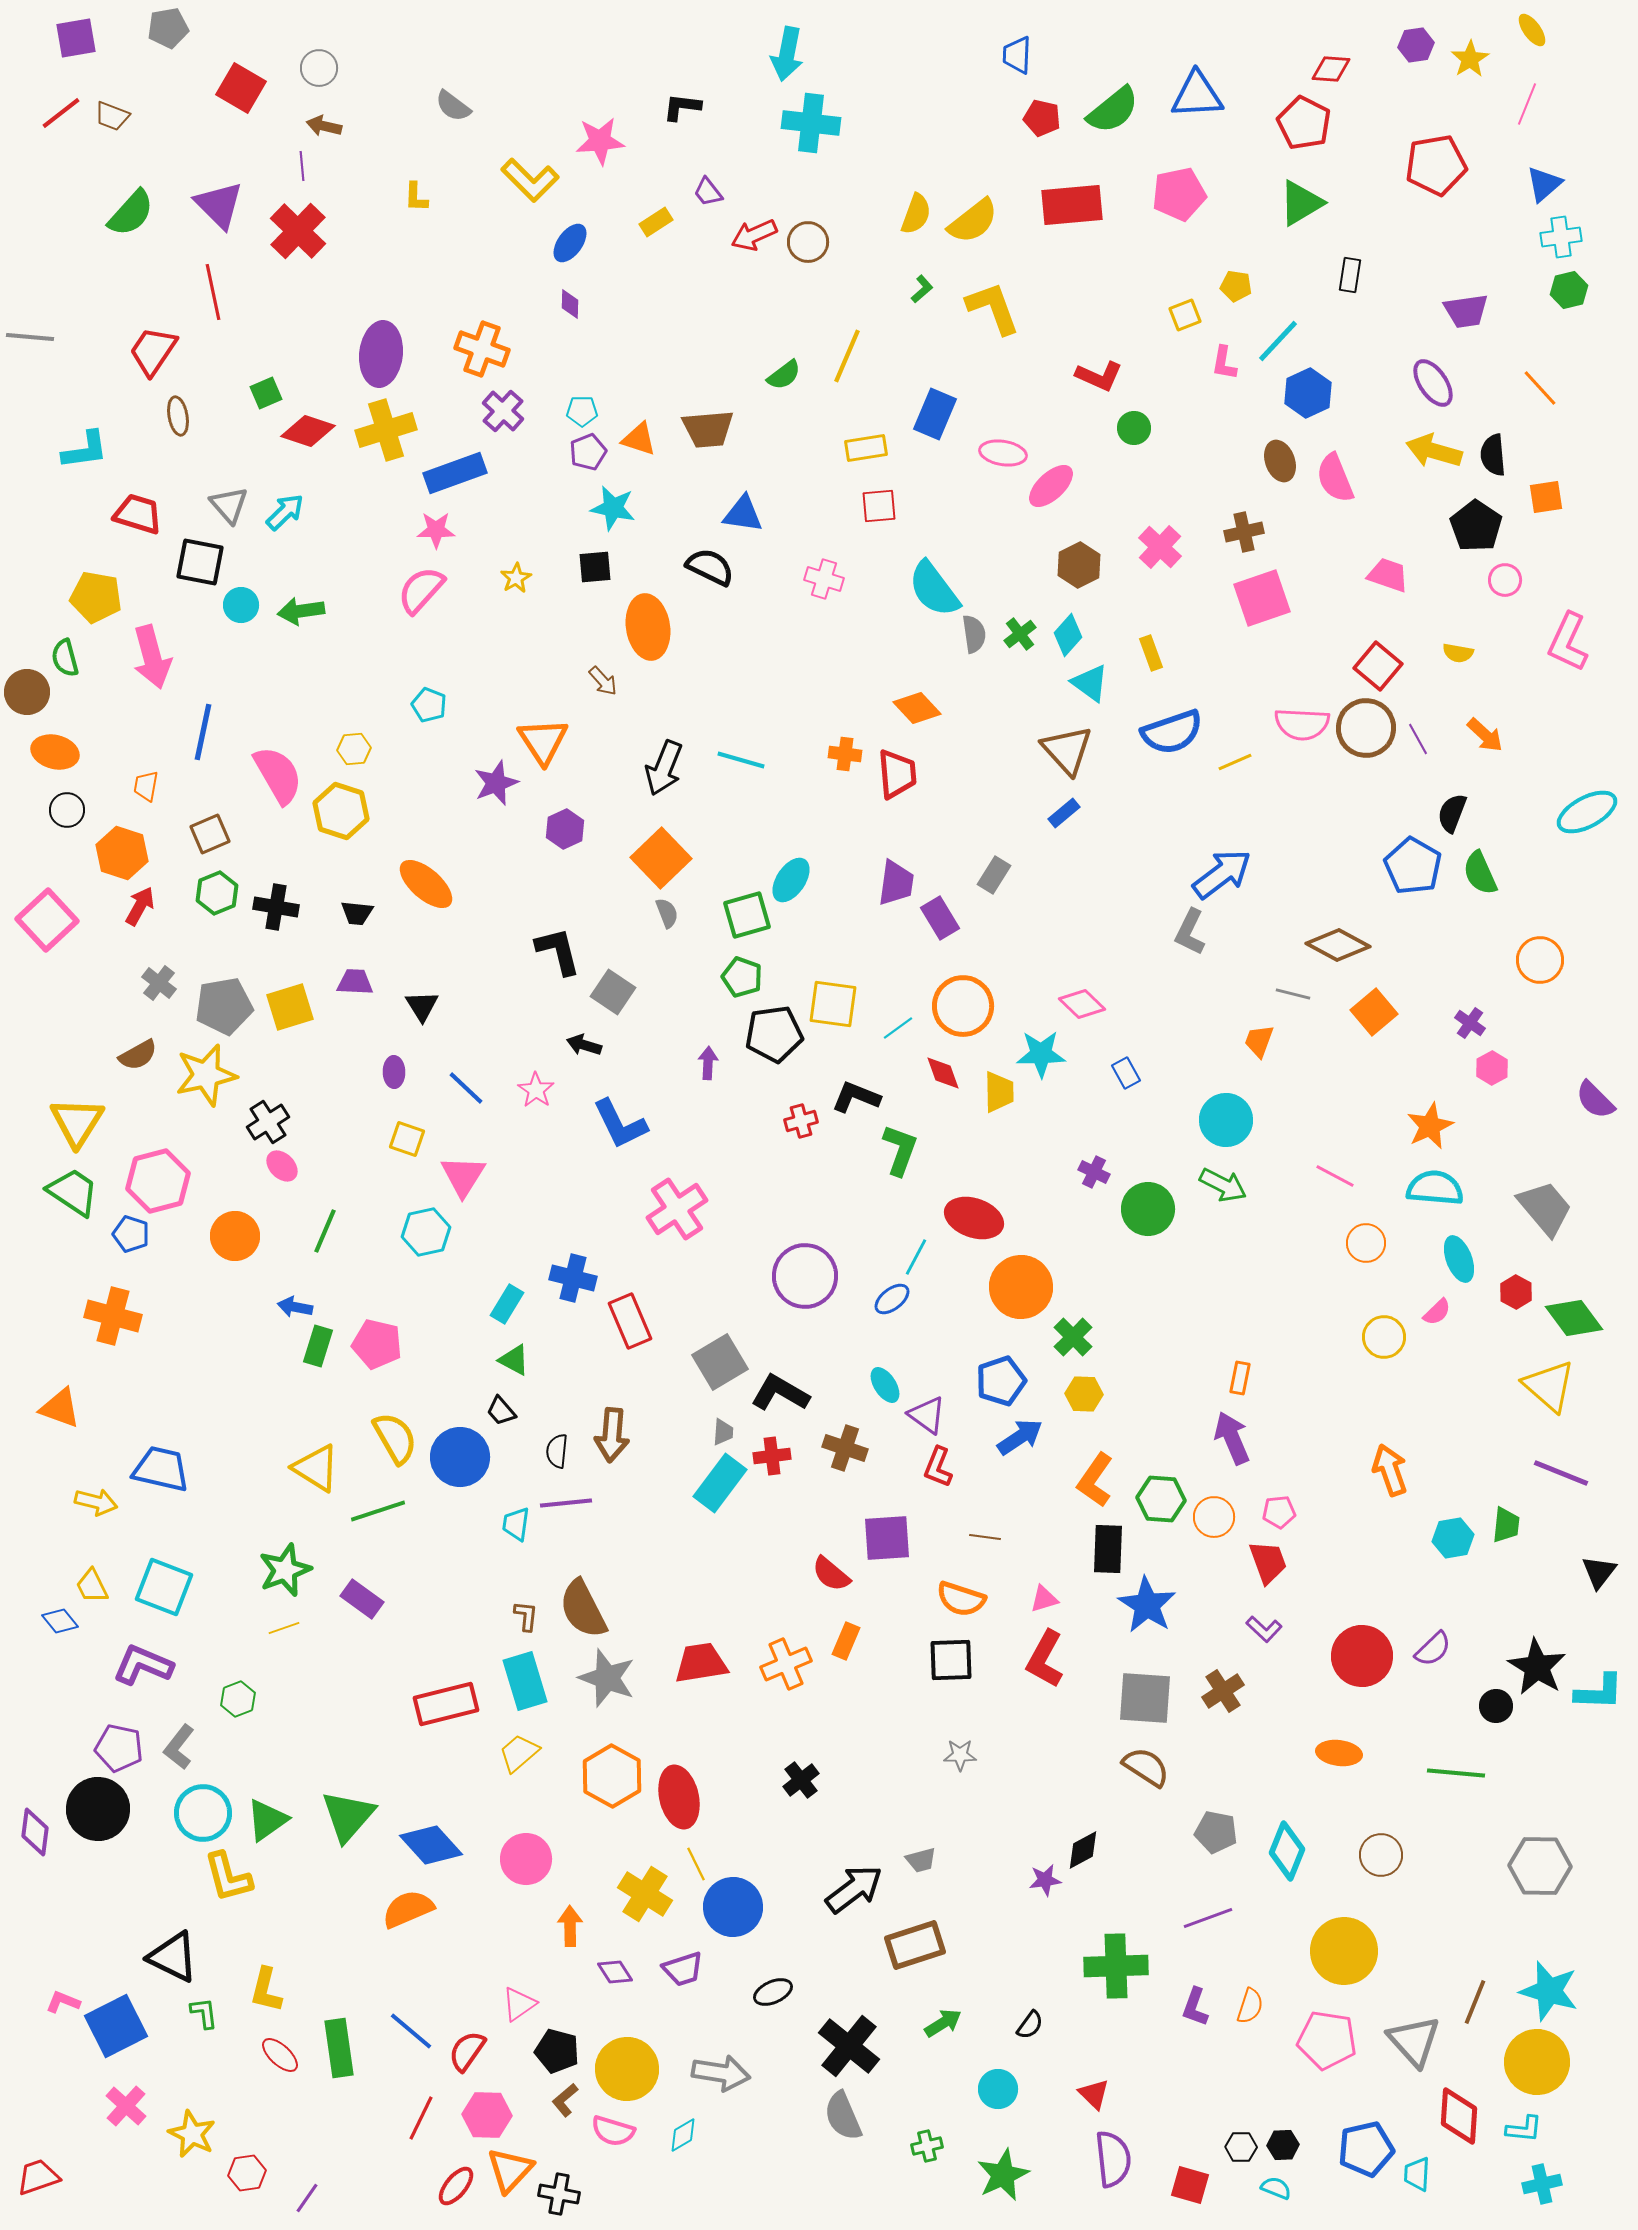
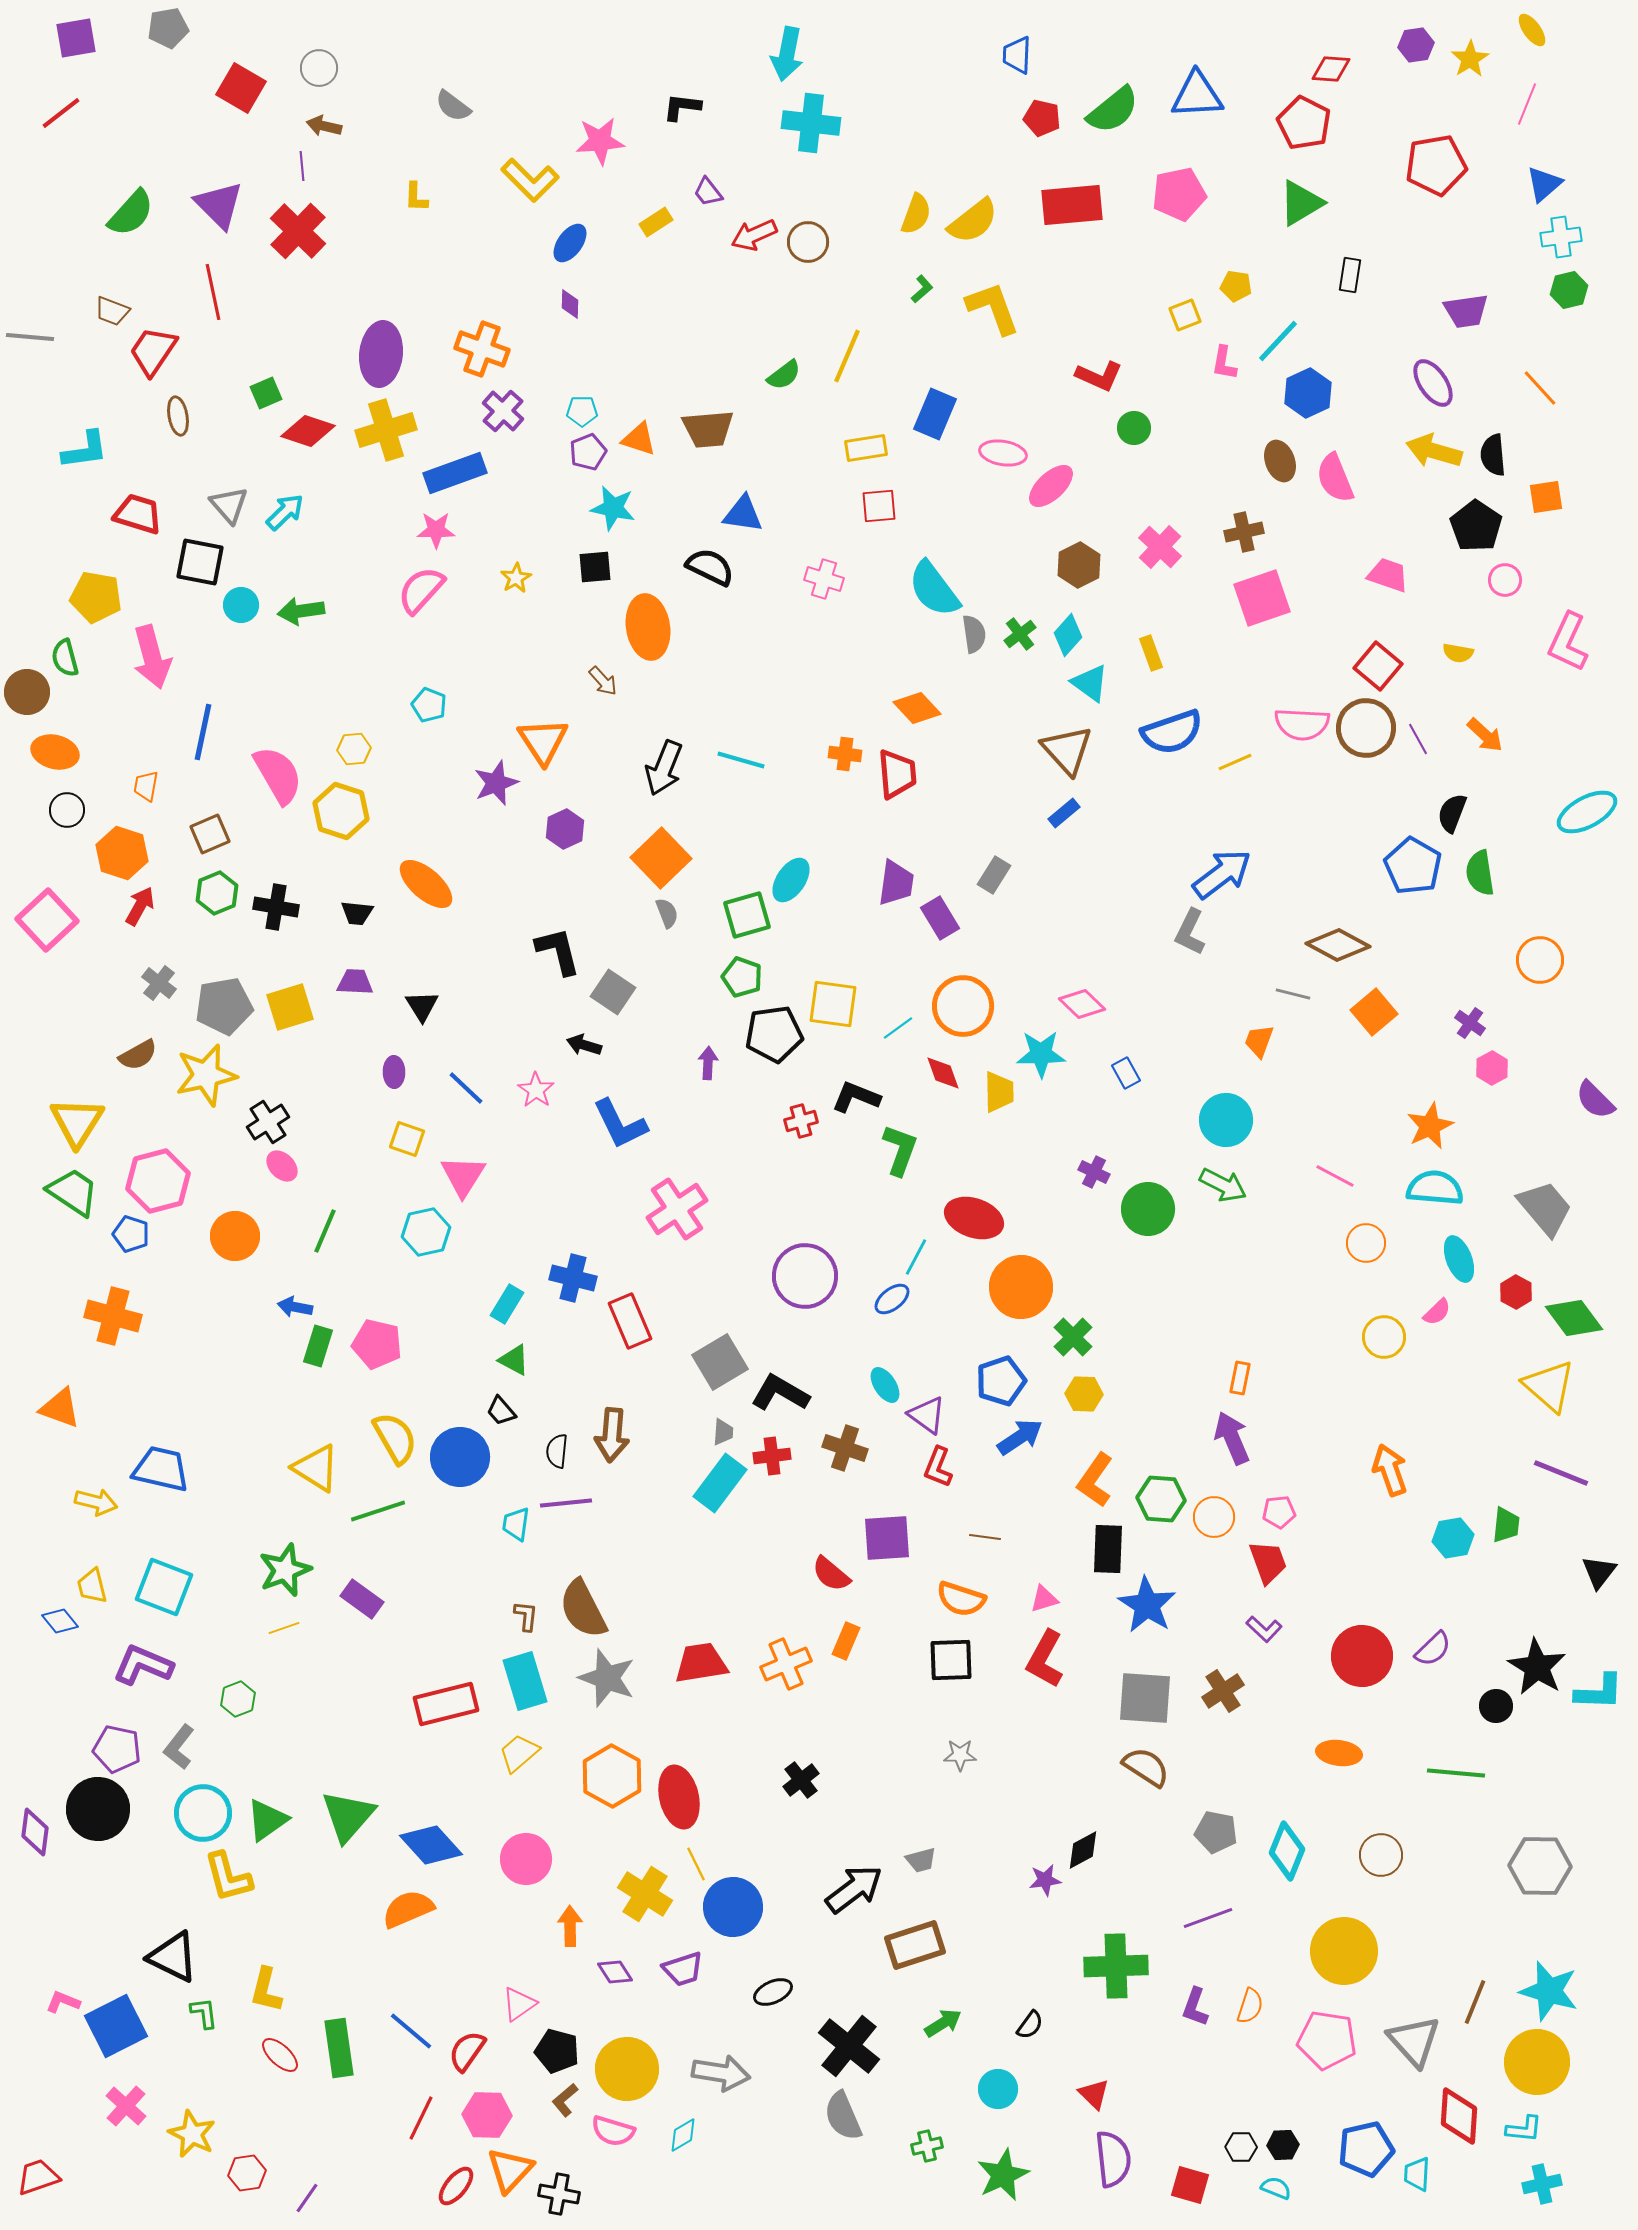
brown trapezoid at (112, 116): moved 195 px down
green semicircle at (1480, 873): rotated 15 degrees clockwise
yellow trapezoid at (92, 1586): rotated 12 degrees clockwise
purple pentagon at (119, 1748): moved 2 px left, 1 px down
